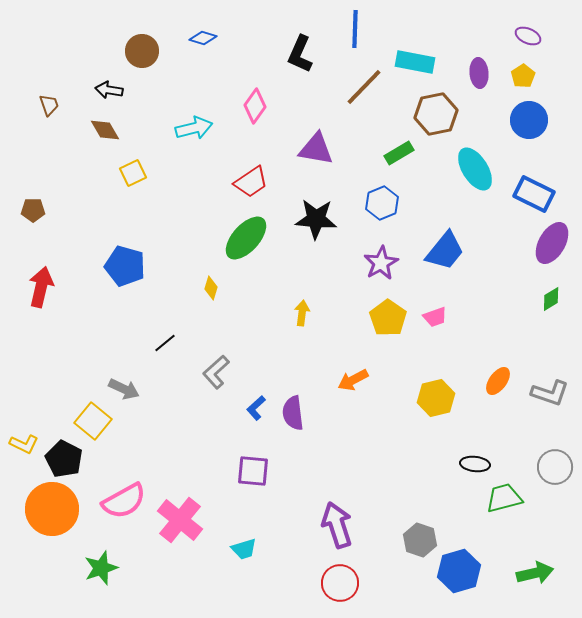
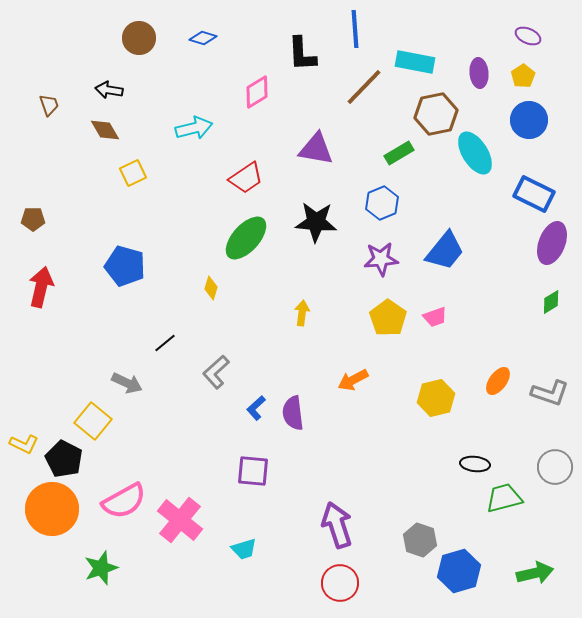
blue line at (355, 29): rotated 6 degrees counterclockwise
brown circle at (142, 51): moved 3 px left, 13 px up
black L-shape at (300, 54): moved 2 px right; rotated 27 degrees counterclockwise
pink diamond at (255, 106): moved 2 px right, 14 px up; rotated 24 degrees clockwise
cyan ellipse at (475, 169): moved 16 px up
red trapezoid at (251, 182): moved 5 px left, 4 px up
brown pentagon at (33, 210): moved 9 px down
black star at (316, 219): moved 3 px down
purple ellipse at (552, 243): rotated 9 degrees counterclockwise
purple star at (381, 263): moved 4 px up; rotated 24 degrees clockwise
green diamond at (551, 299): moved 3 px down
gray arrow at (124, 389): moved 3 px right, 6 px up
